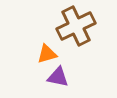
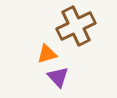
purple triangle: rotated 35 degrees clockwise
